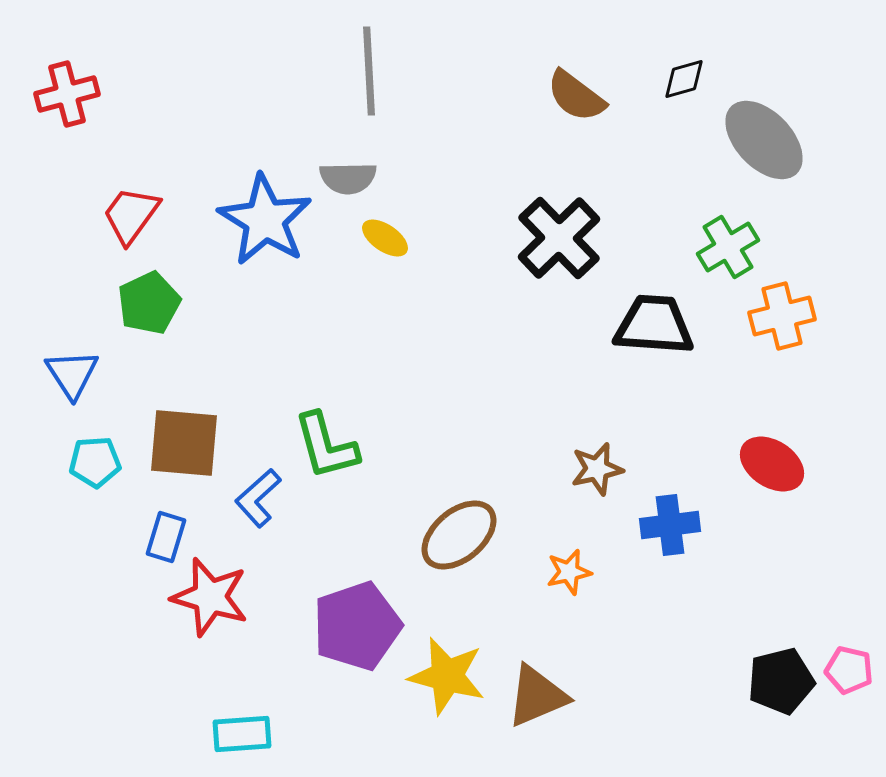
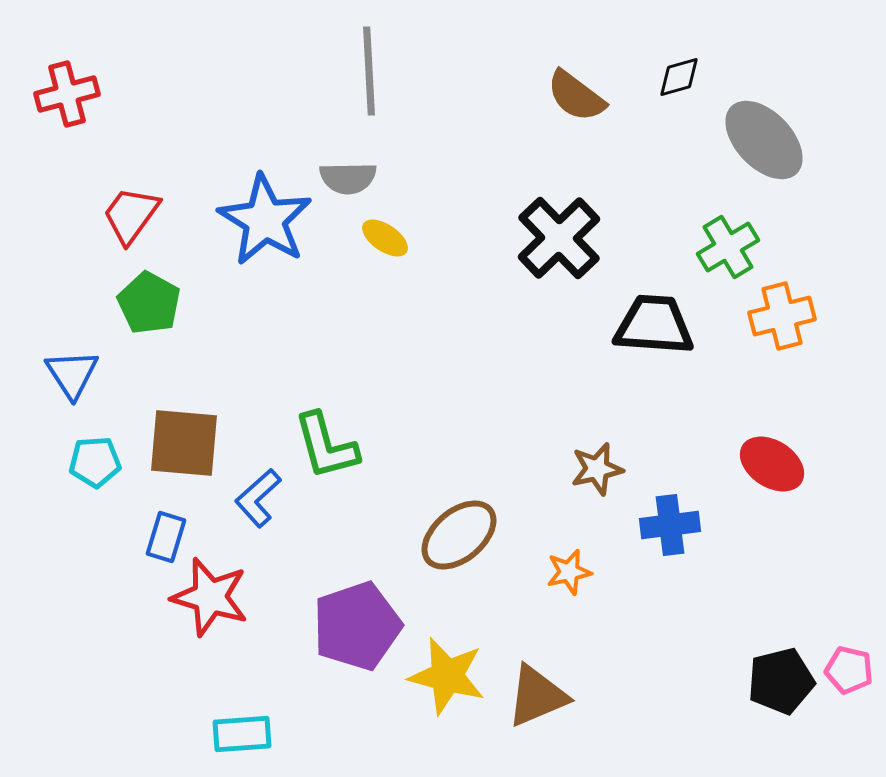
black diamond: moved 5 px left, 2 px up
green pentagon: rotated 18 degrees counterclockwise
